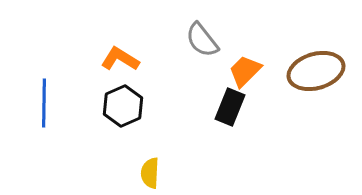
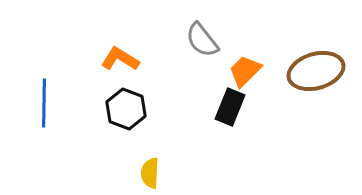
black hexagon: moved 3 px right, 3 px down; rotated 15 degrees counterclockwise
